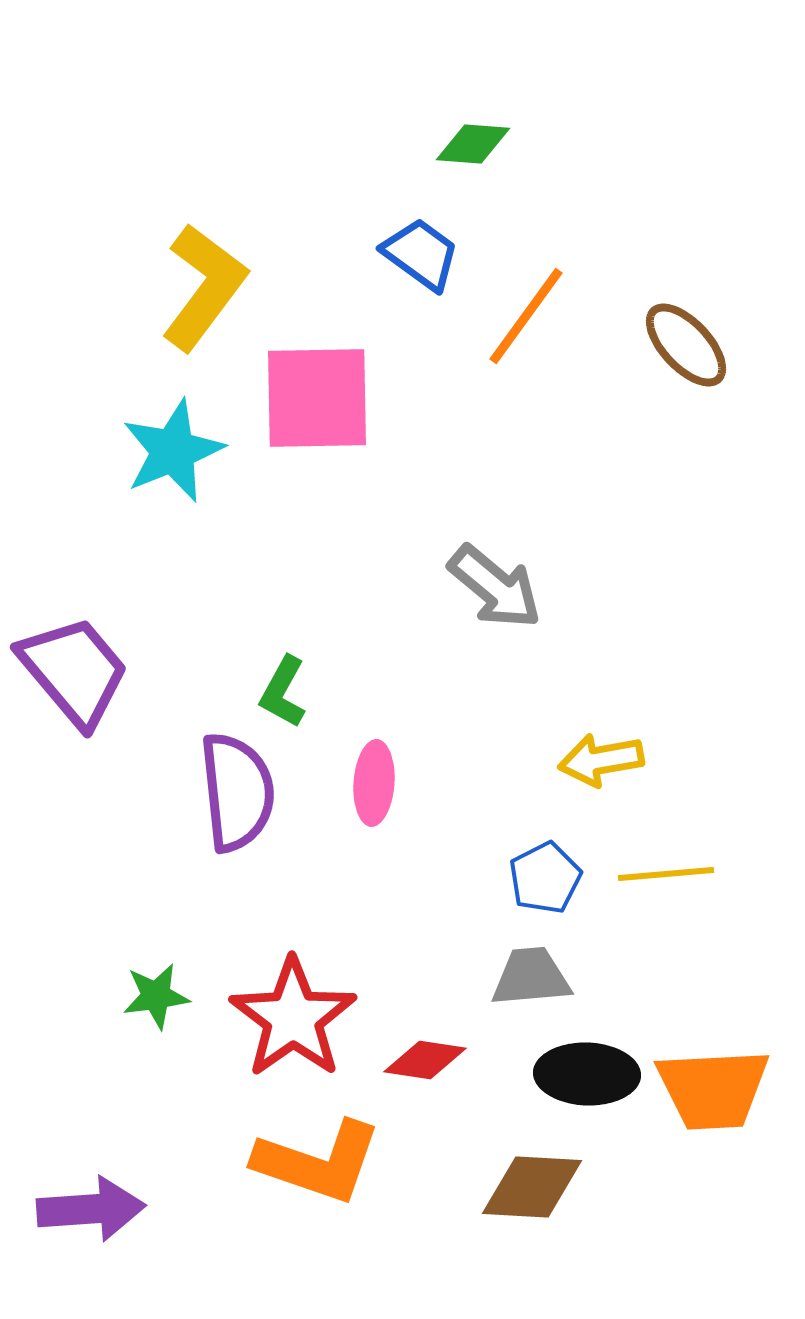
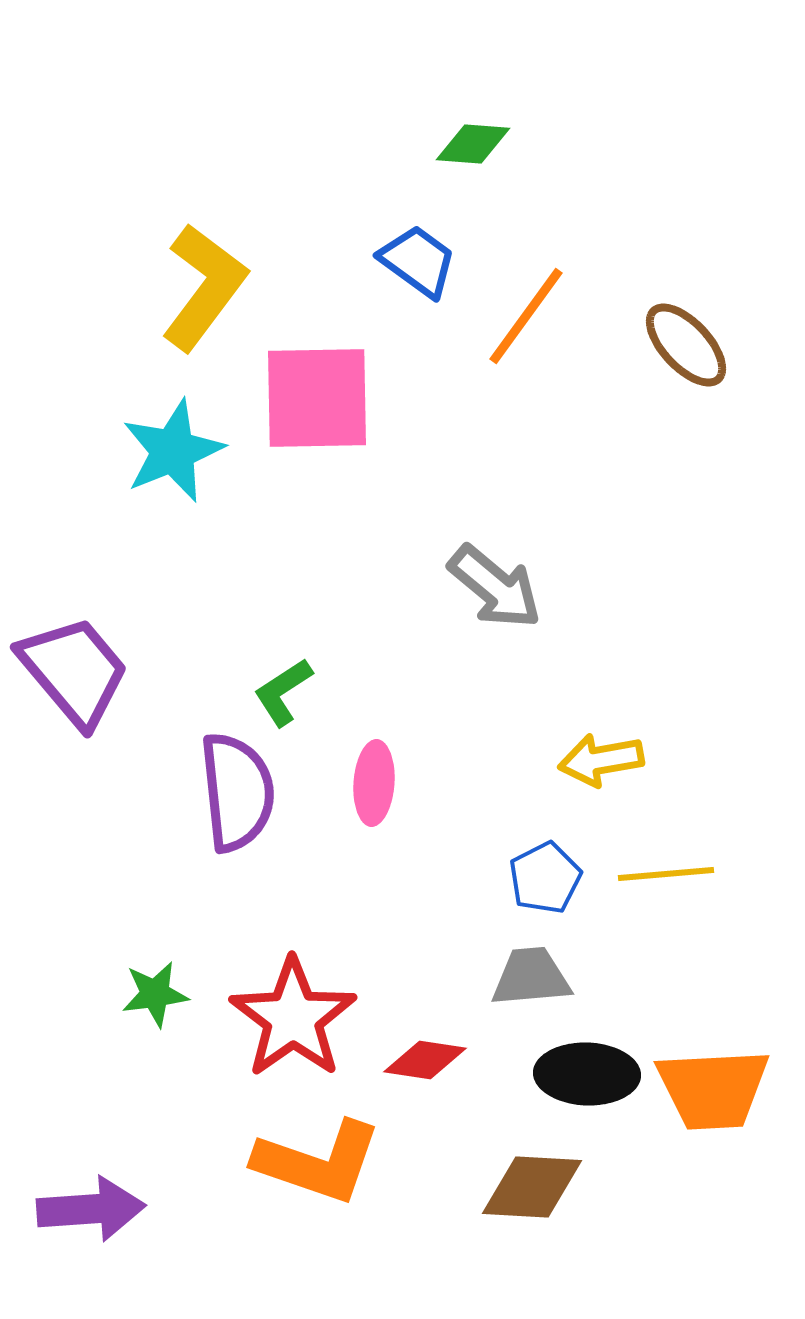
blue trapezoid: moved 3 px left, 7 px down
green L-shape: rotated 28 degrees clockwise
green star: moved 1 px left, 2 px up
